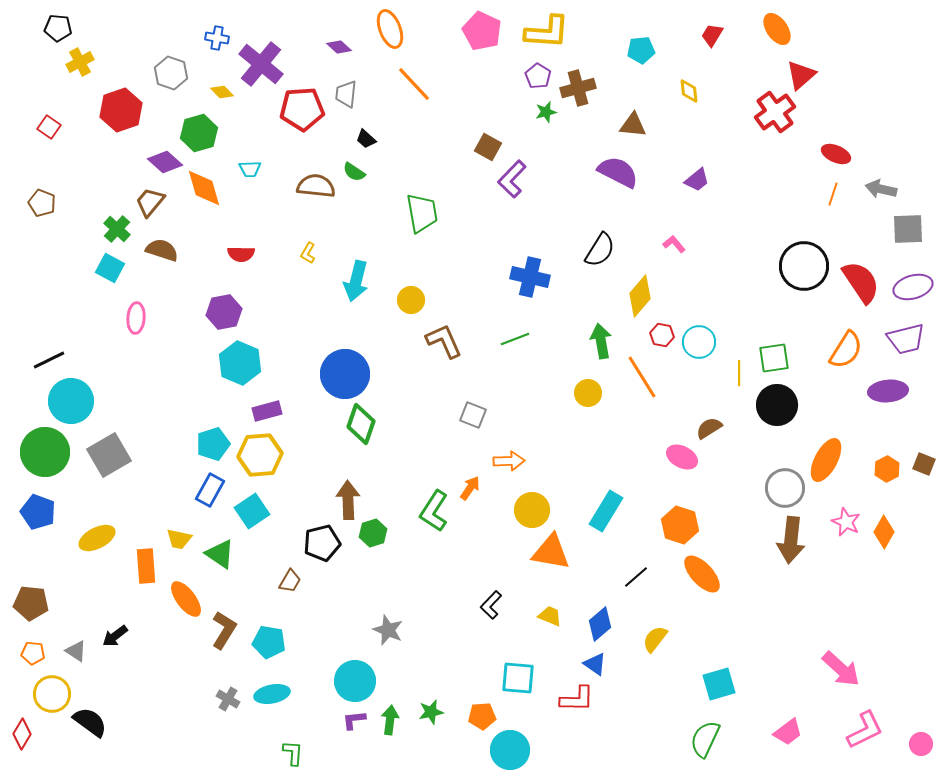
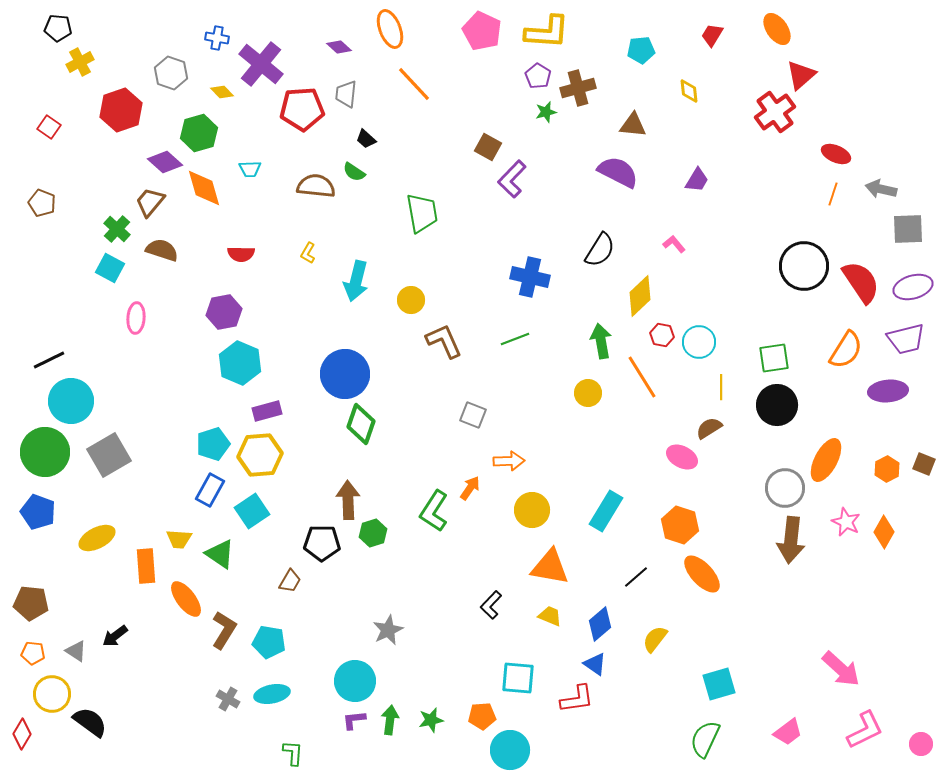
purple trapezoid at (697, 180): rotated 20 degrees counterclockwise
yellow diamond at (640, 296): rotated 6 degrees clockwise
yellow line at (739, 373): moved 18 px left, 14 px down
yellow trapezoid at (179, 539): rotated 8 degrees counterclockwise
black pentagon at (322, 543): rotated 15 degrees clockwise
orange triangle at (551, 552): moved 1 px left, 15 px down
gray star at (388, 630): rotated 24 degrees clockwise
red L-shape at (577, 699): rotated 9 degrees counterclockwise
green star at (431, 712): moved 8 px down
